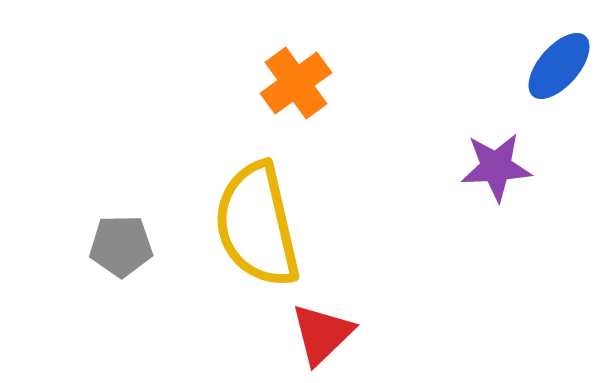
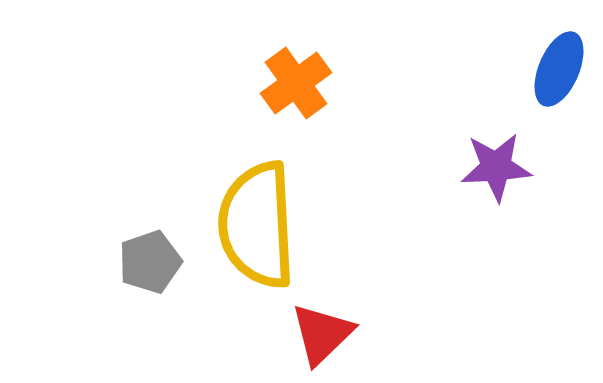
blue ellipse: moved 3 px down; rotated 18 degrees counterclockwise
yellow semicircle: rotated 10 degrees clockwise
gray pentagon: moved 29 px right, 16 px down; rotated 18 degrees counterclockwise
